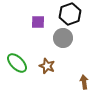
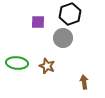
green ellipse: rotated 40 degrees counterclockwise
